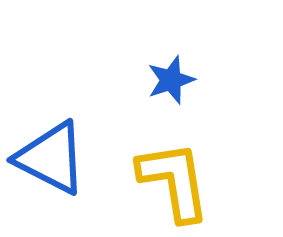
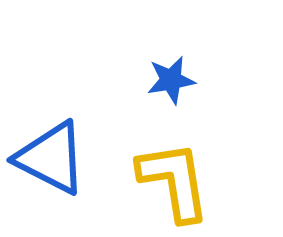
blue star: rotated 9 degrees clockwise
